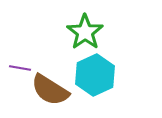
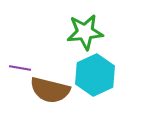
green star: rotated 30 degrees clockwise
brown semicircle: rotated 18 degrees counterclockwise
